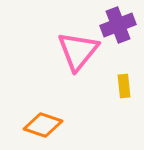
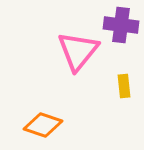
purple cross: moved 3 px right; rotated 28 degrees clockwise
